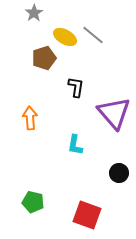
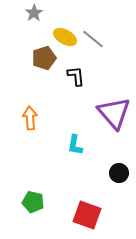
gray line: moved 4 px down
black L-shape: moved 11 px up; rotated 15 degrees counterclockwise
